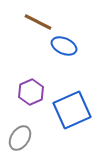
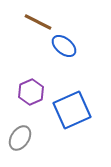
blue ellipse: rotated 15 degrees clockwise
